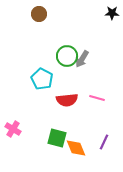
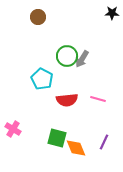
brown circle: moved 1 px left, 3 px down
pink line: moved 1 px right, 1 px down
